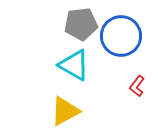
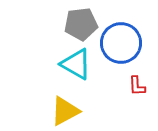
blue circle: moved 7 px down
cyan triangle: moved 2 px right, 1 px up
red L-shape: rotated 40 degrees counterclockwise
